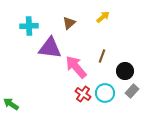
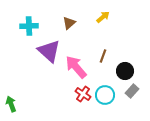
purple triangle: moved 1 px left, 3 px down; rotated 35 degrees clockwise
brown line: moved 1 px right
cyan circle: moved 2 px down
green arrow: rotated 35 degrees clockwise
